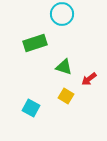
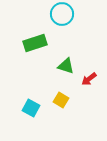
green triangle: moved 2 px right, 1 px up
yellow square: moved 5 px left, 4 px down
